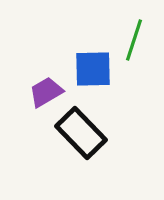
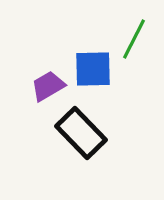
green line: moved 1 px up; rotated 9 degrees clockwise
purple trapezoid: moved 2 px right, 6 px up
